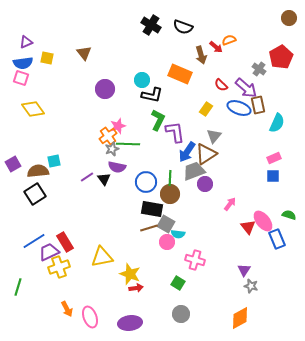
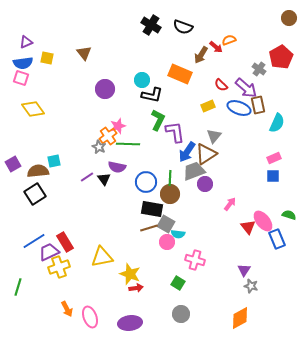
brown arrow at (201, 55): rotated 48 degrees clockwise
yellow rectangle at (206, 109): moved 2 px right, 3 px up; rotated 32 degrees clockwise
gray star at (112, 149): moved 13 px left, 2 px up; rotated 24 degrees counterclockwise
